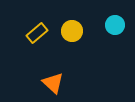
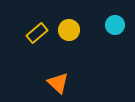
yellow circle: moved 3 px left, 1 px up
orange triangle: moved 5 px right
